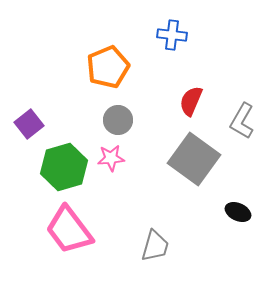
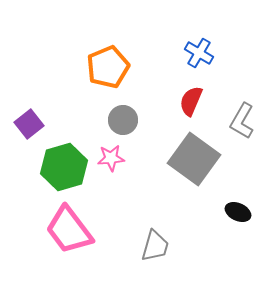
blue cross: moved 27 px right, 18 px down; rotated 24 degrees clockwise
gray circle: moved 5 px right
